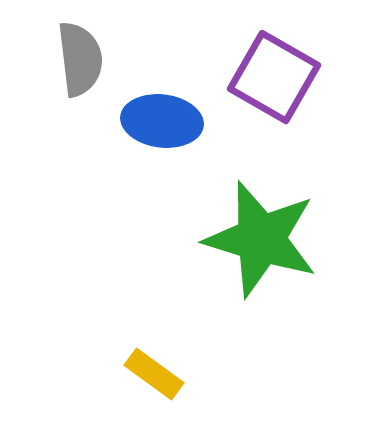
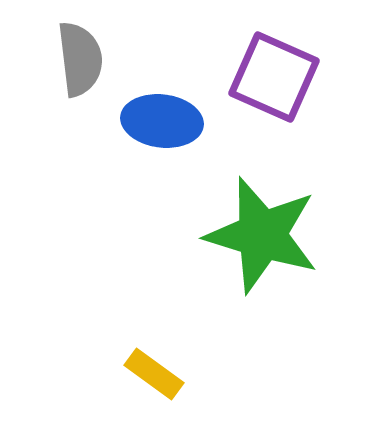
purple square: rotated 6 degrees counterclockwise
green star: moved 1 px right, 4 px up
